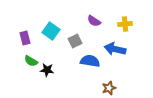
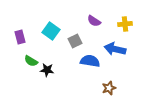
purple rectangle: moved 5 px left, 1 px up
